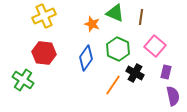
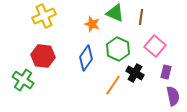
red hexagon: moved 1 px left, 3 px down
